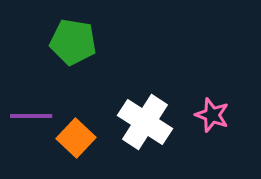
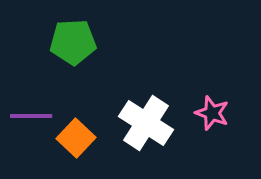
green pentagon: rotated 12 degrees counterclockwise
pink star: moved 2 px up
white cross: moved 1 px right, 1 px down
